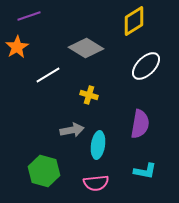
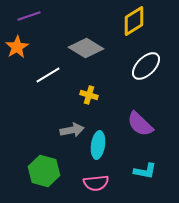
purple semicircle: rotated 124 degrees clockwise
